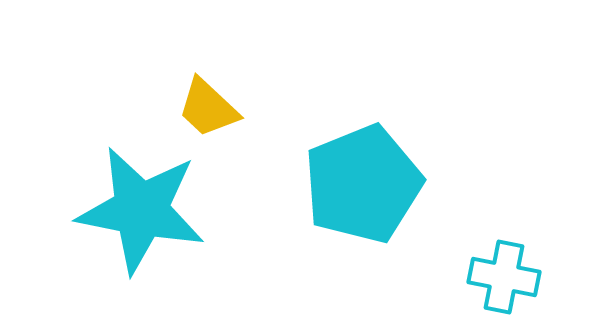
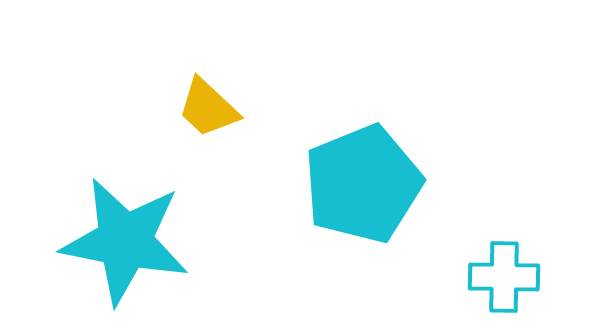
cyan star: moved 16 px left, 31 px down
cyan cross: rotated 10 degrees counterclockwise
